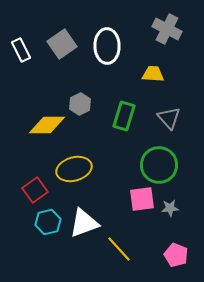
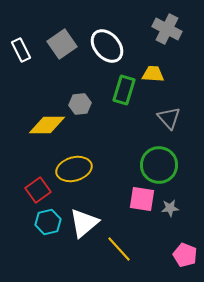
white ellipse: rotated 40 degrees counterclockwise
gray hexagon: rotated 20 degrees clockwise
green rectangle: moved 26 px up
red square: moved 3 px right
pink square: rotated 16 degrees clockwise
white triangle: rotated 20 degrees counterclockwise
pink pentagon: moved 9 px right
